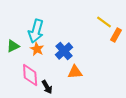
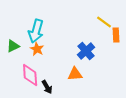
orange rectangle: rotated 32 degrees counterclockwise
blue cross: moved 22 px right
orange triangle: moved 2 px down
